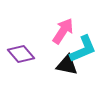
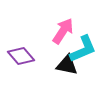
purple diamond: moved 2 px down
